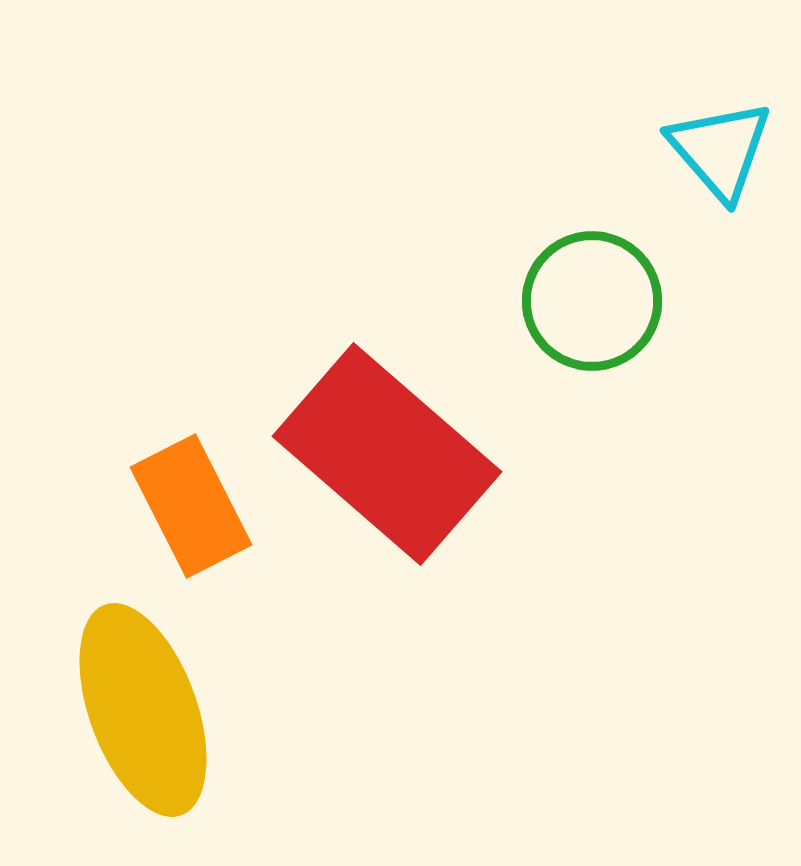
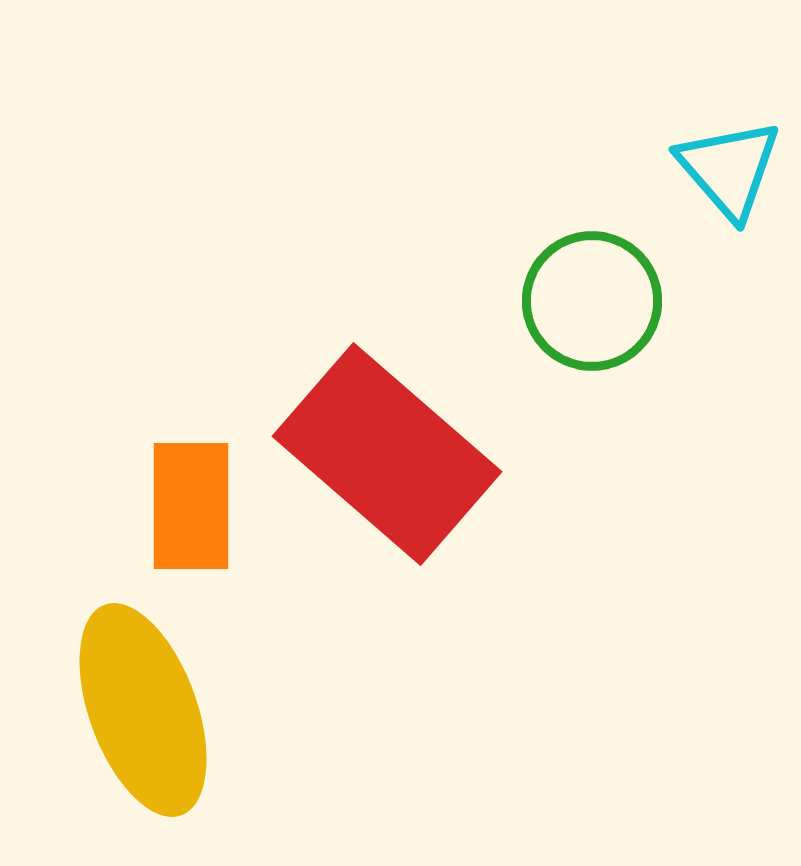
cyan triangle: moved 9 px right, 19 px down
orange rectangle: rotated 27 degrees clockwise
